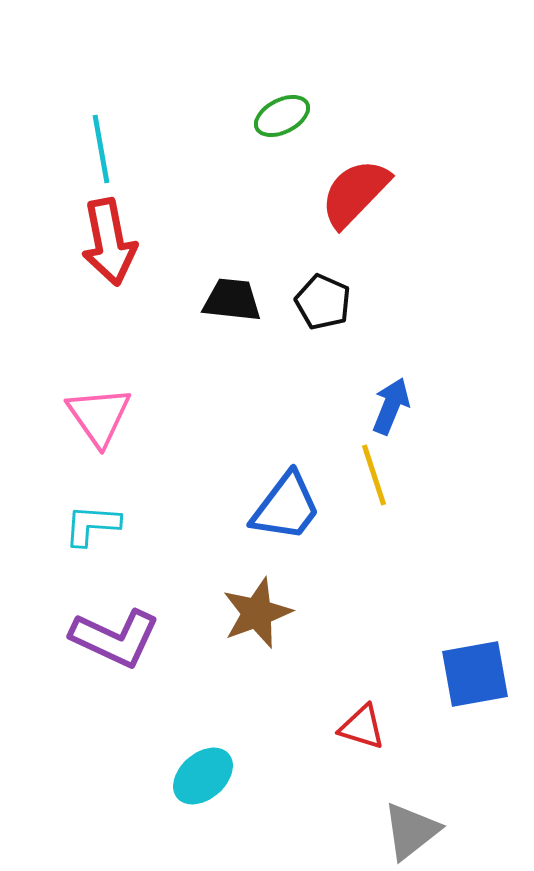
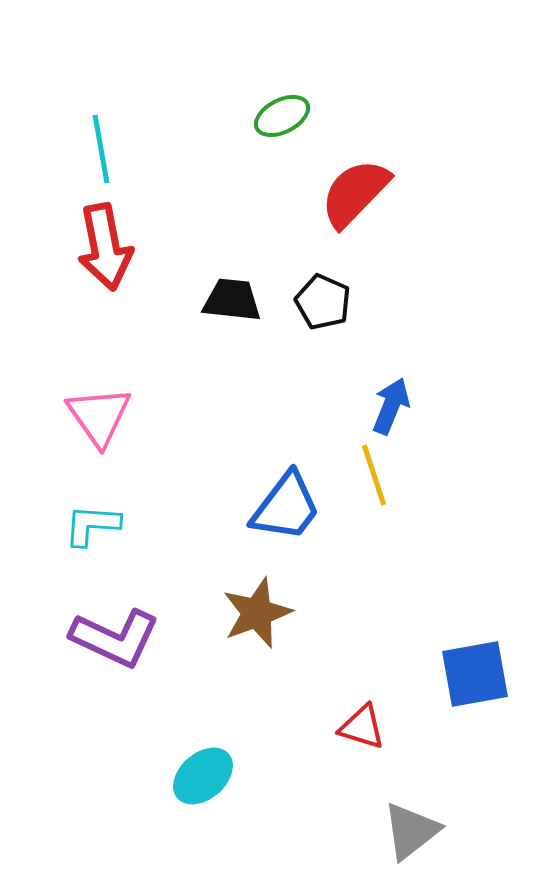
red arrow: moved 4 px left, 5 px down
